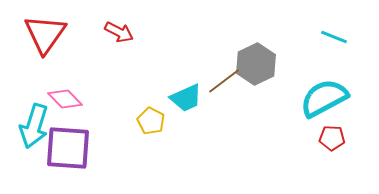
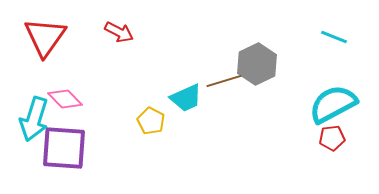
red triangle: moved 3 px down
gray hexagon: moved 1 px right
brown line: rotated 20 degrees clockwise
cyan semicircle: moved 9 px right, 6 px down
cyan arrow: moved 7 px up
red pentagon: rotated 10 degrees counterclockwise
purple square: moved 4 px left
